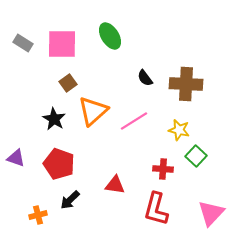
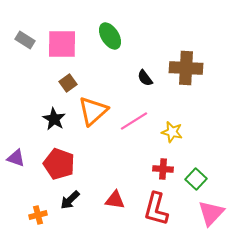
gray rectangle: moved 2 px right, 3 px up
brown cross: moved 16 px up
yellow star: moved 7 px left, 2 px down
green square: moved 23 px down
red triangle: moved 15 px down
